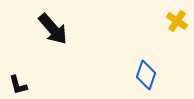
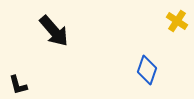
black arrow: moved 1 px right, 2 px down
blue diamond: moved 1 px right, 5 px up
